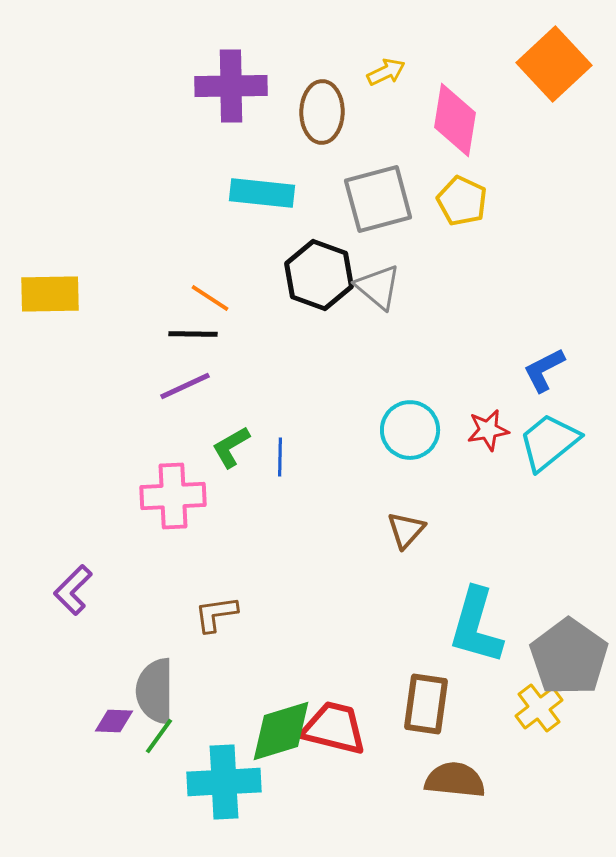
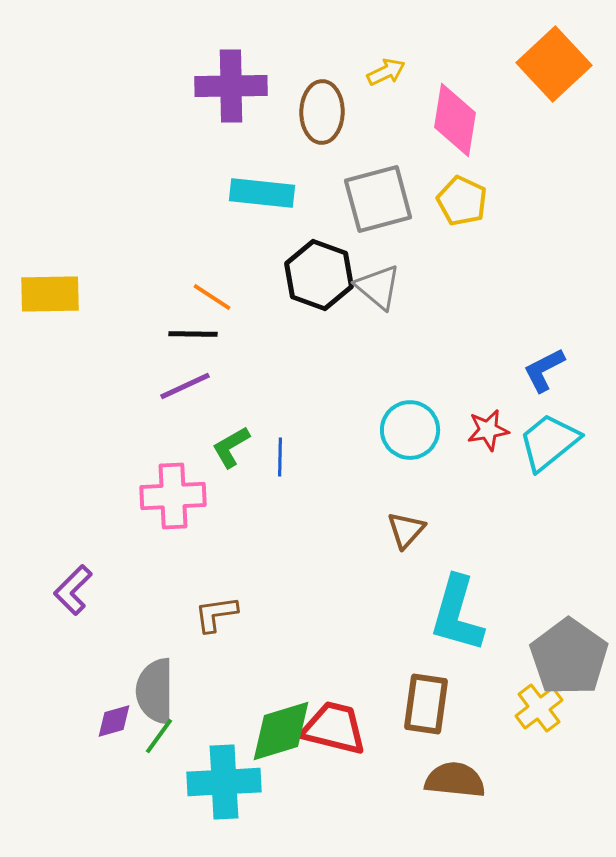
orange line: moved 2 px right, 1 px up
cyan L-shape: moved 19 px left, 12 px up
purple diamond: rotated 18 degrees counterclockwise
